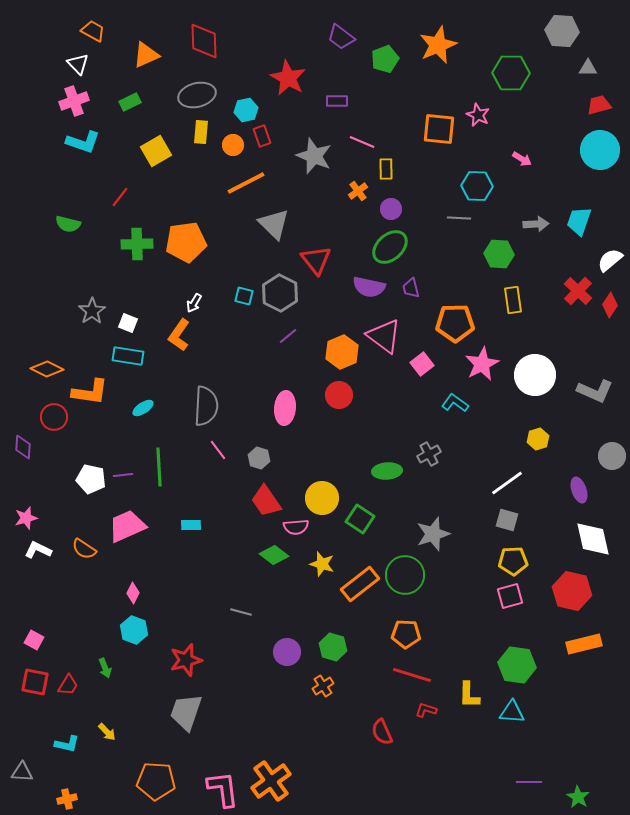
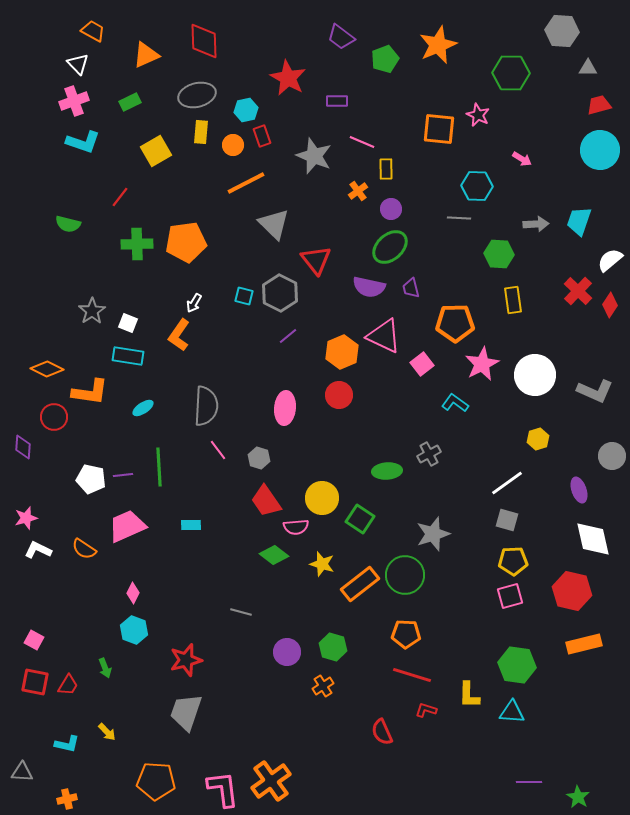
pink triangle at (384, 336): rotated 12 degrees counterclockwise
